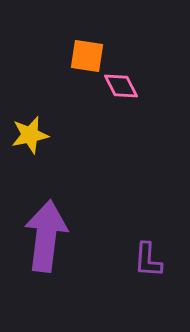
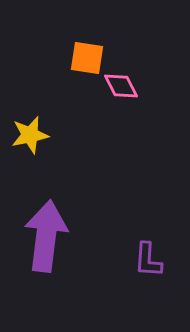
orange square: moved 2 px down
